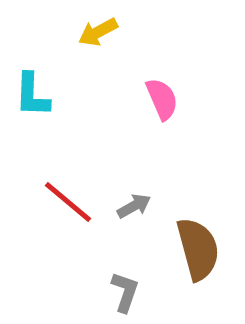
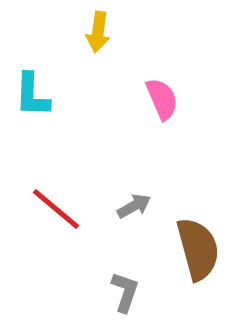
yellow arrow: rotated 54 degrees counterclockwise
red line: moved 12 px left, 7 px down
